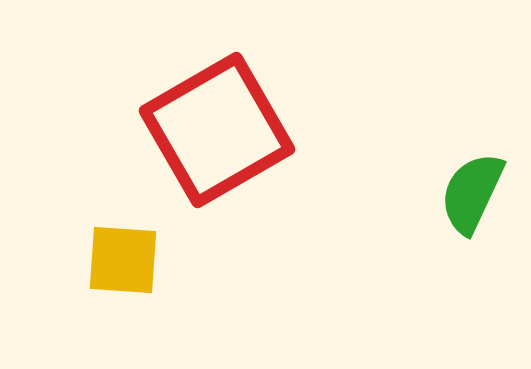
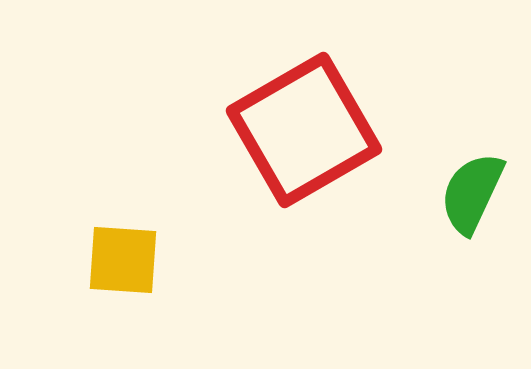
red square: moved 87 px right
